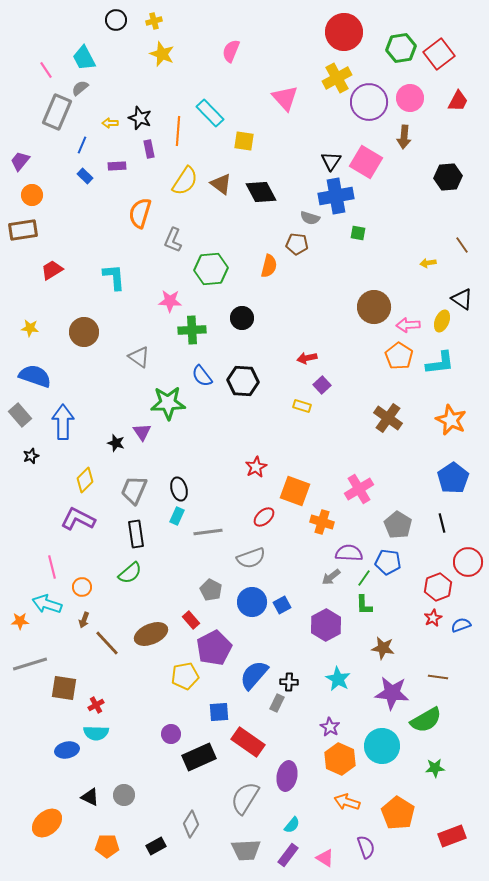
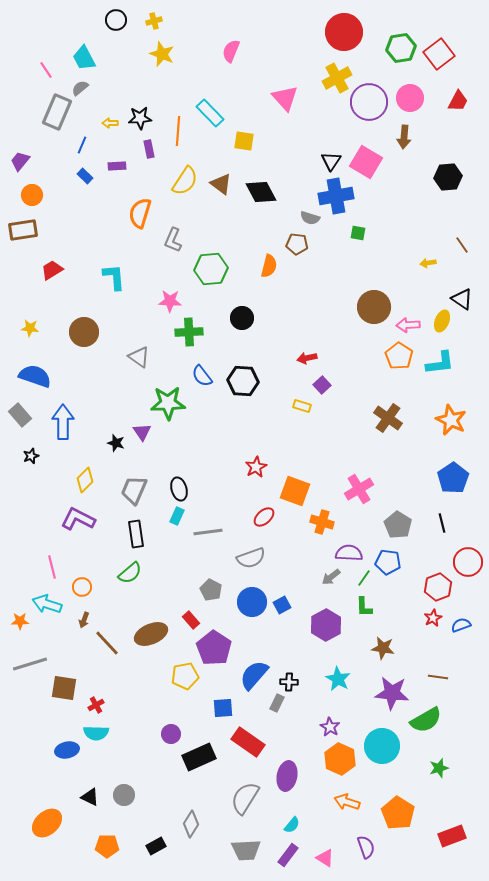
black star at (140, 118): rotated 25 degrees counterclockwise
green cross at (192, 330): moved 3 px left, 2 px down
green L-shape at (364, 605): moved 2 px down
purple pentagon at (214, 648): rotated 12 degrees counterclockwise
blue square at (219, 712): moved 4 px right, 4 px up
green star at (435, 768): moved 4 px right; rotated 12 degrees counterclockwise
